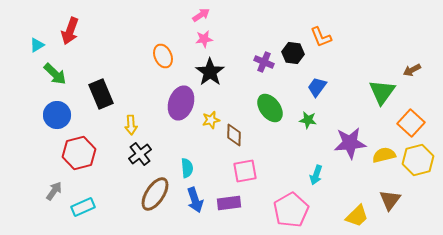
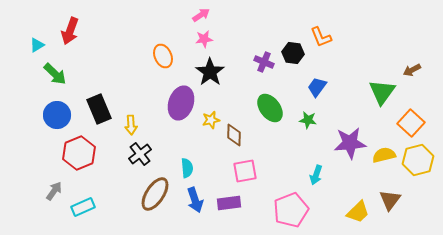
black rectangle: moved 2 px left, 15 px down
red hexagon: rotated 8 degrees counterclockwise
pink pentagon: rotated 8 degrees clockwise
yellow trapezoid: moved 1 px right, 4 px up
